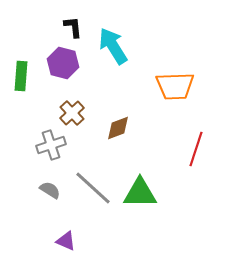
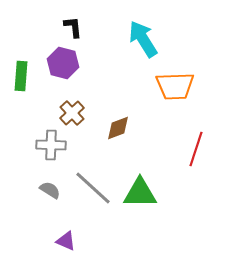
cyan arrow: moved 30 px right, 7 px up
gray cross: rotated 20 degrees clockwise
